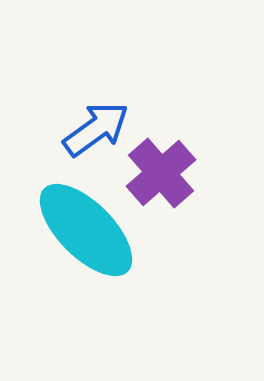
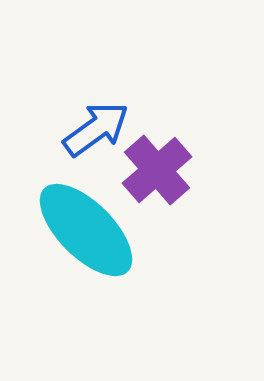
purple cross: moved 4 px left, 3 px up
